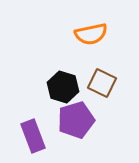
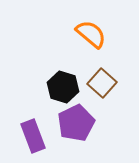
orange semicircle: rotated 128 degrees counterclockwise
brown square: rotated 16 degrees clockwise
purple pentagon: moved 3 px down; rotated 9 degrees counterclockwise
